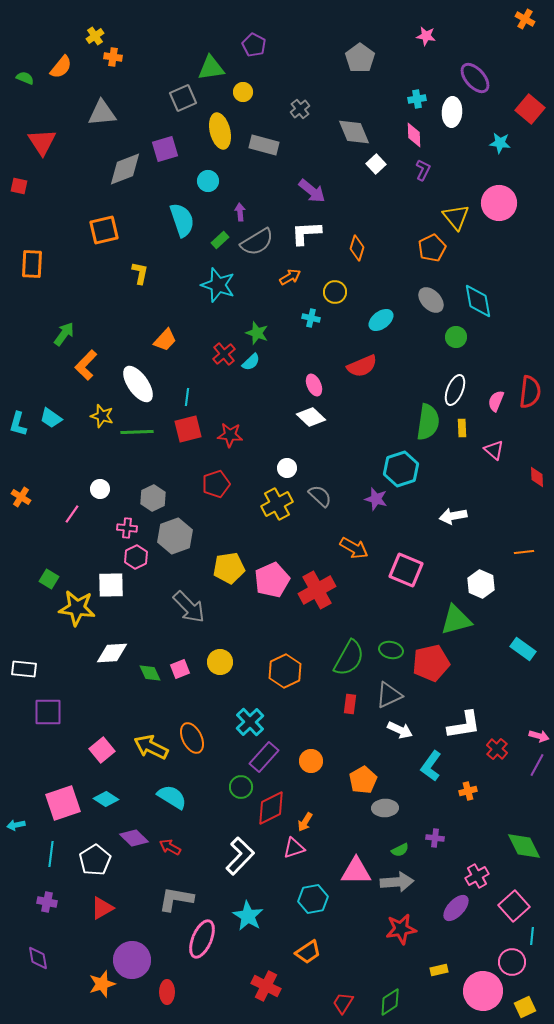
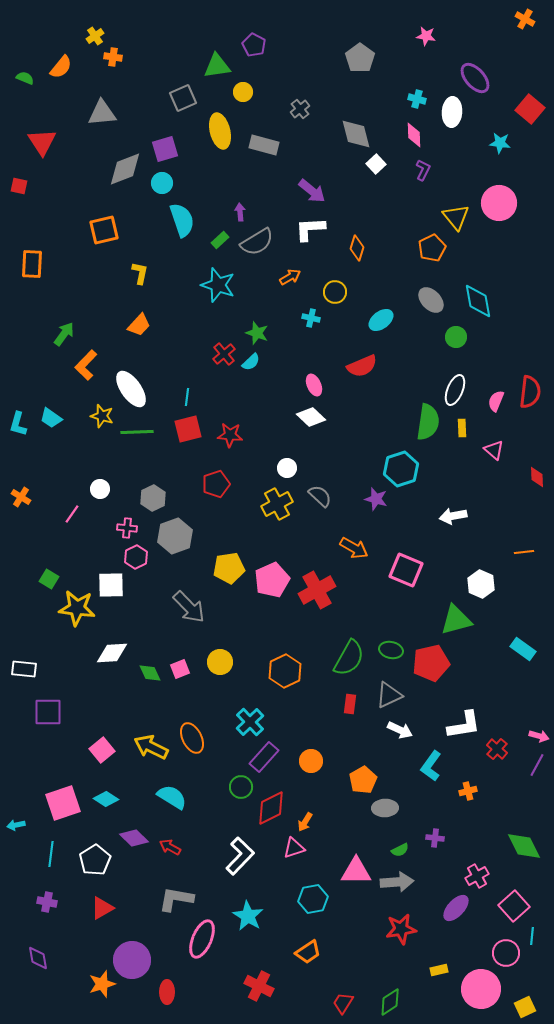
green triangle at (211, 68): moved 6 px right, 2 px up
cyan cross at (417, 99): rotated 24 degrees clockwise
gray diamond at (354, 132): moved 2 px right, 2 px down; rotated 8 degrees clockwise
cyan circle at (208, 181): moved 46 px left, 2 px down
white L-shape at (306, 233): moved 4 px right, 4 px up
orange trapezoid at (165, 340): moved 26 px left, 15 px up
white ellipse at (138, 384): moved 7 px left, 5 px down
pink circle at (512, 962): moved 6 px left, 9 px up
red cross at (266, 986): moved 7 px left
pink circle at (483, 991): moved 2 px left, 2 px up
